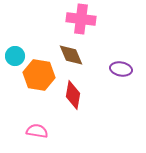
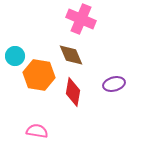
pink cross: rotated 16 degrees clockwise
purple ellipse: moved 7 px left, 15 px down; rotated 25 degrees counterclockwise
red diamond: moved 3 px up
